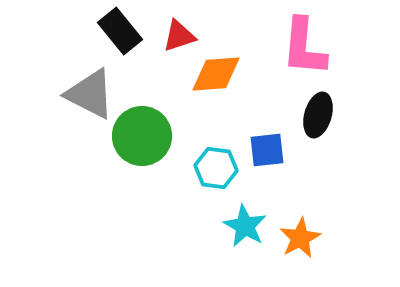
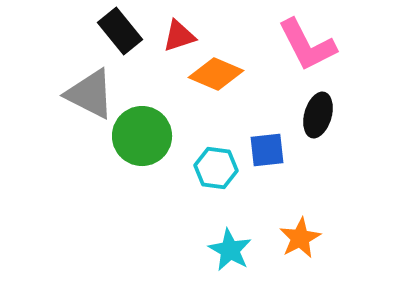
pink L-shape: moved 3 px right, 2 px up; rotated 32 degrees counterclockwise
orange diamond: rotated 28 degrees clockwise
cyan star: moved 15 px left, 24 px down
